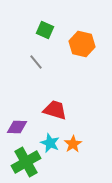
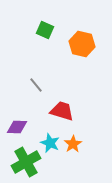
gray line: moved 23 px down
red trapezoid: moved 7 px right, 1 px down
